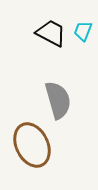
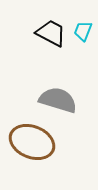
gray semicircle: rotated 57 degrees counterclockwise
brown ellipse: moved 3 px up; rotated 42 degrees counterclockwise
